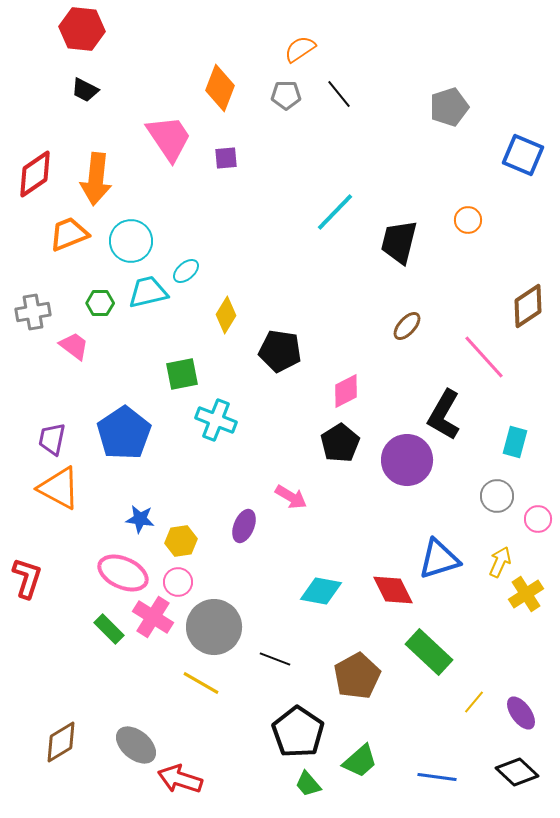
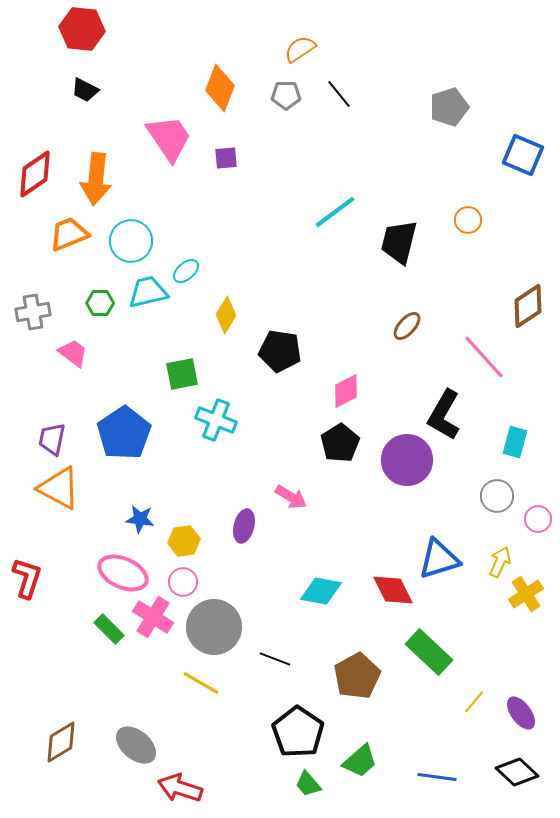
cyan line at (335, 212): rotated 9 degrees clockwise
pink trapezoid at (74, 346): moved 1 px left, 7 px down
purple ellipse at (244, 526): rotated 8 degrees counterclockwise
yellow hexagon at (181, 541): moved 3 px right
pink circle at (178, 582): moved 5 px right
red arrow at (180, 779): moved 9 px down
